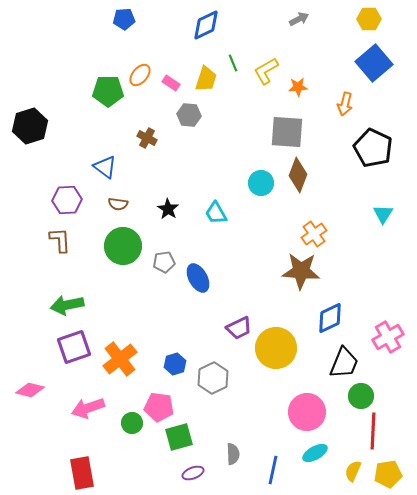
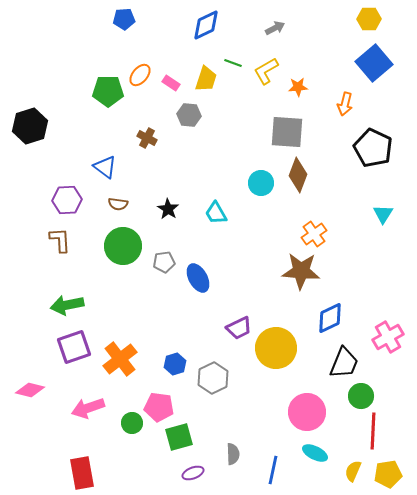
gray arrow at (299, 19): moved 24 px left, 9 px down
green line at (233, 63): rotated 48 degrees counterclockwise
cyan ellipse at (315, 453): rotated 55 degrees clockwise
